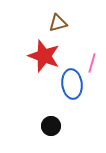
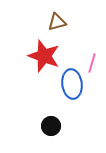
brown triangle: moved 1 px left, 1 px up
